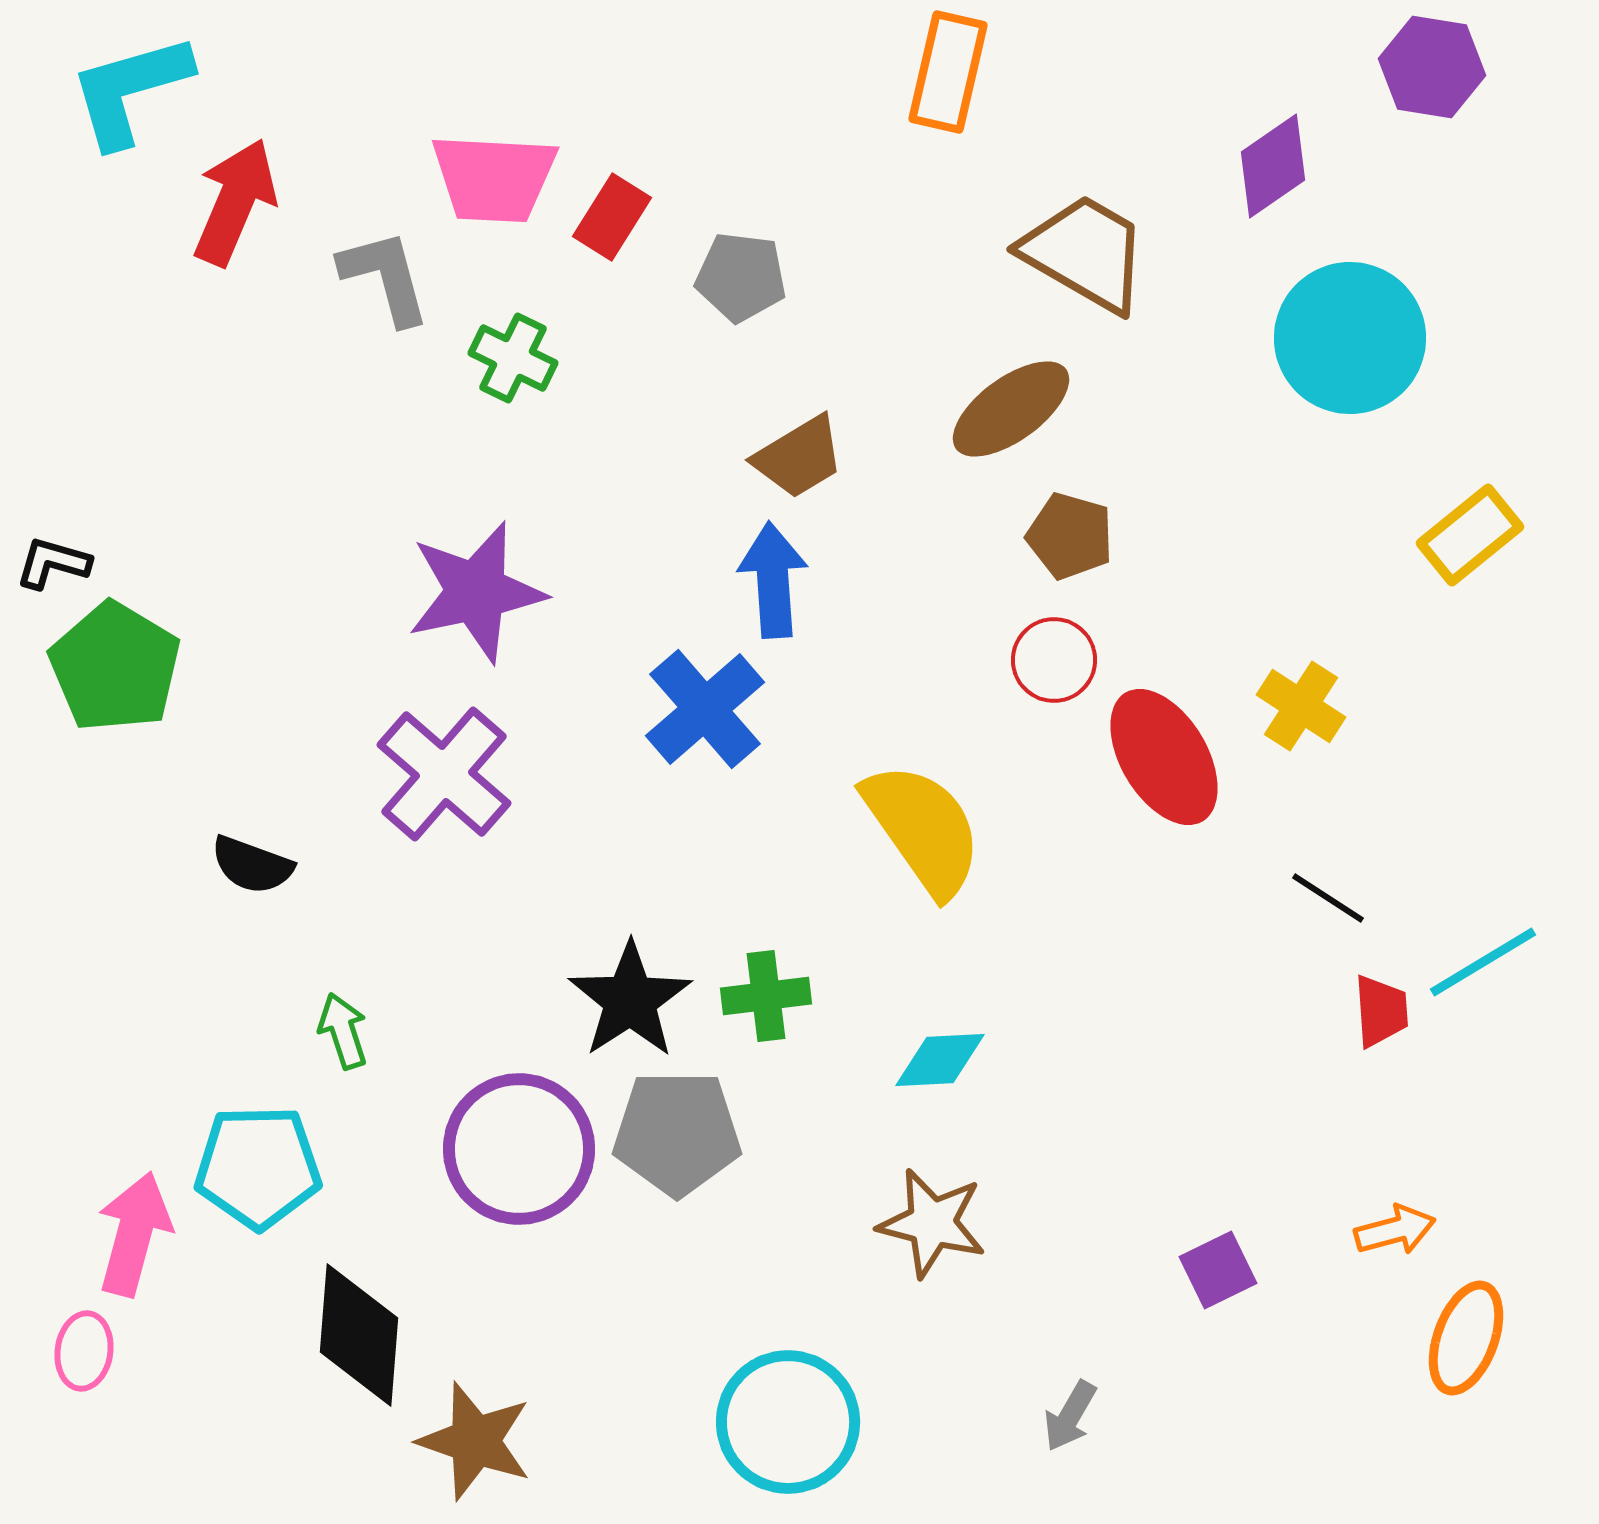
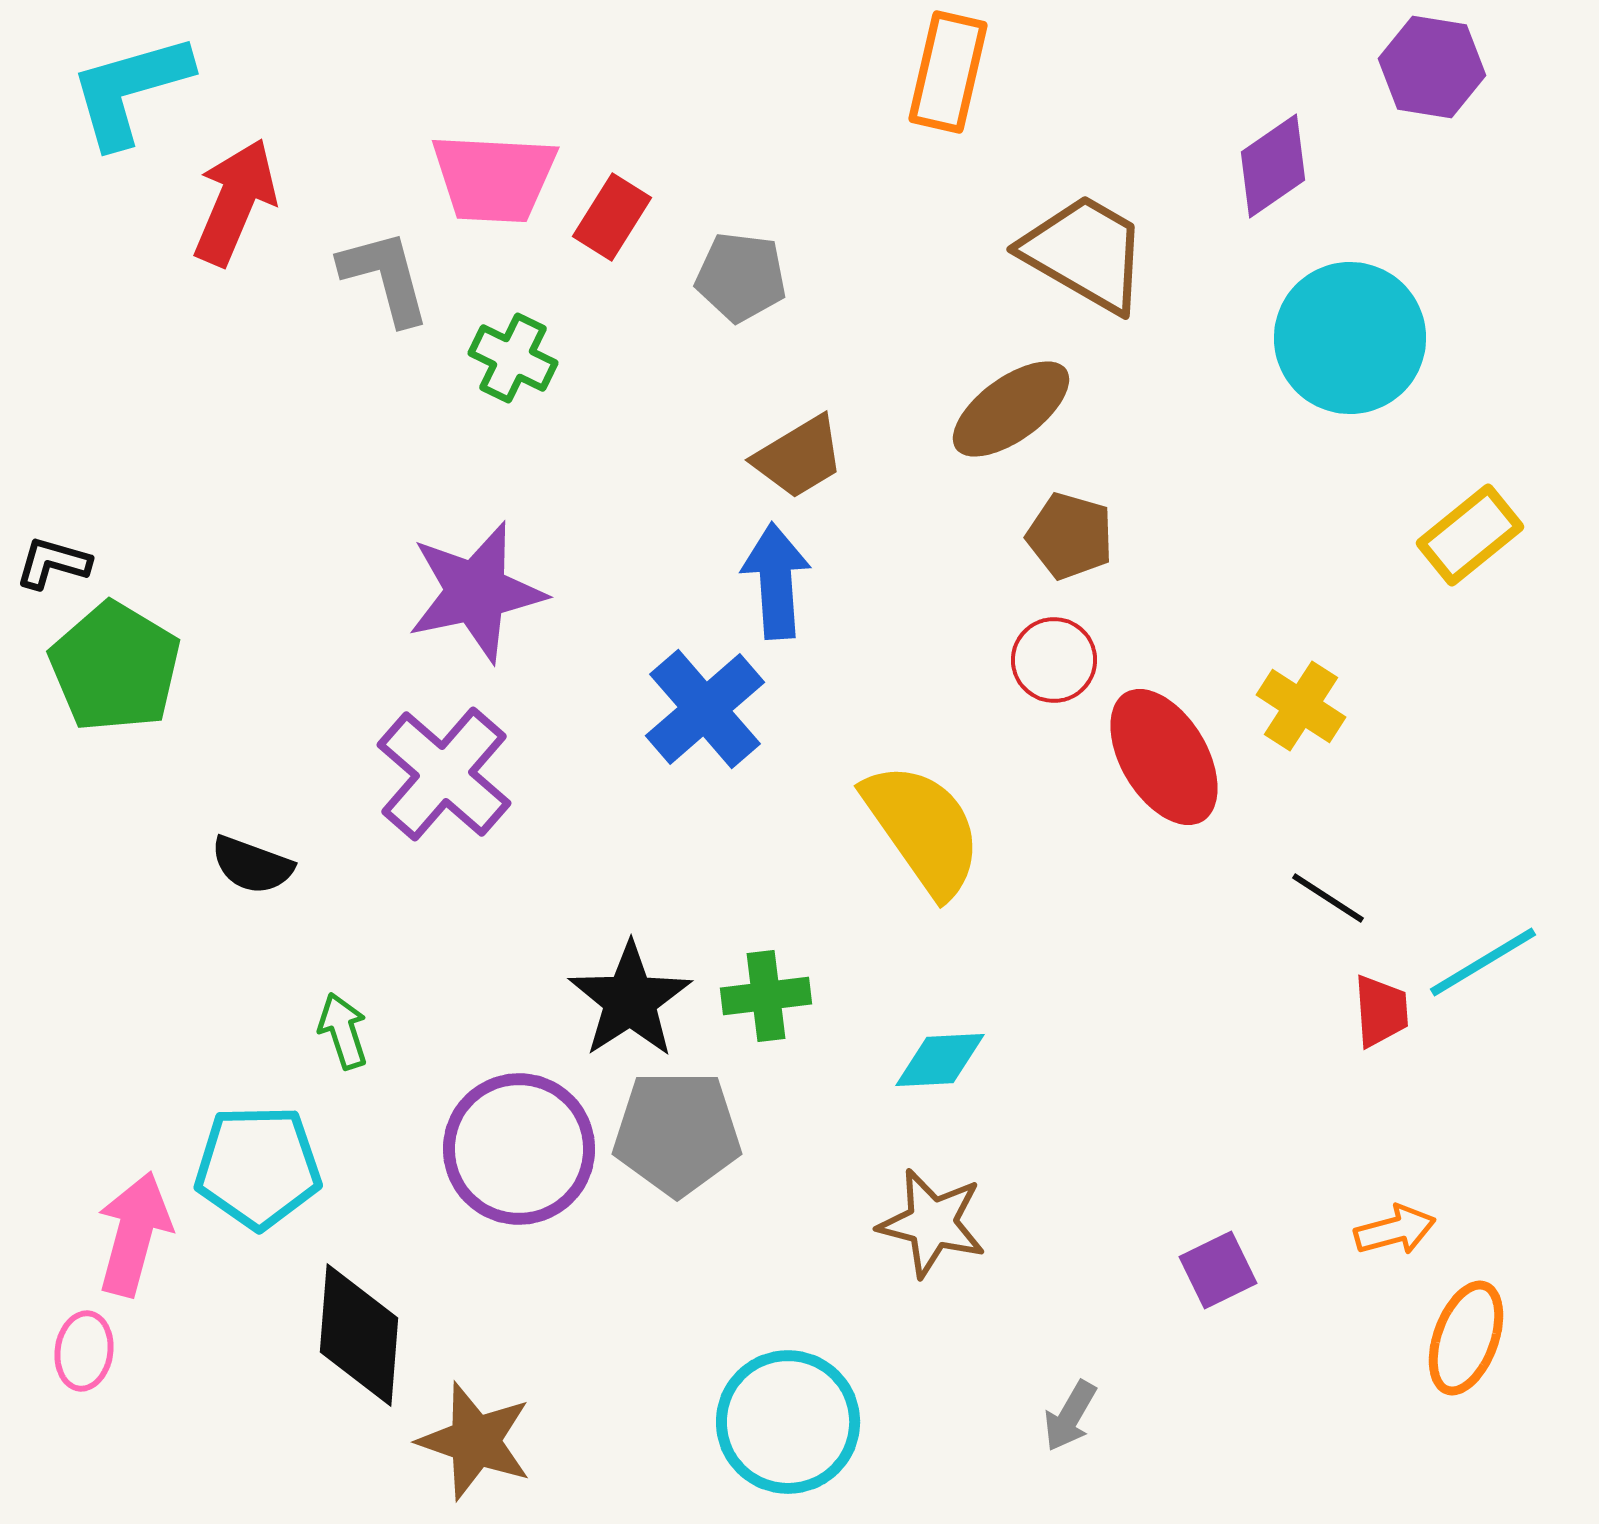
blue arrow at (773, 580): moved 3 px right, 1 px down
